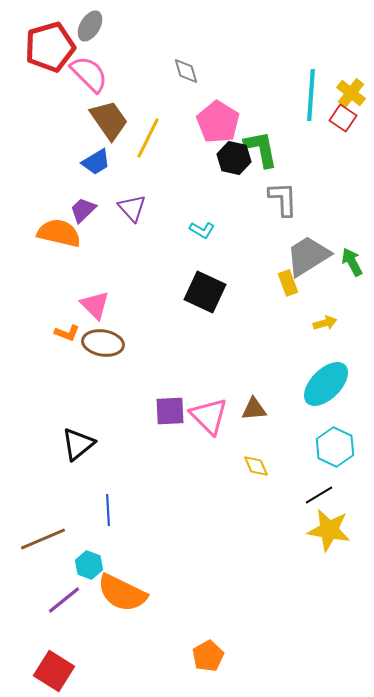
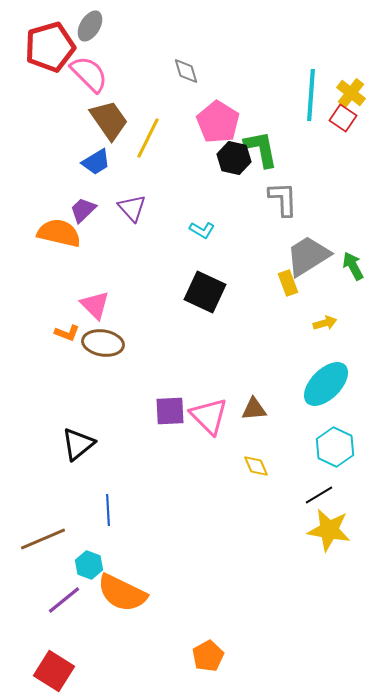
green arrow at (352, 262): moved 1 px right, 4 px down
